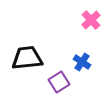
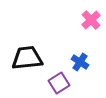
blue cross: moved 2 px left
purple square: moved 1 px down
